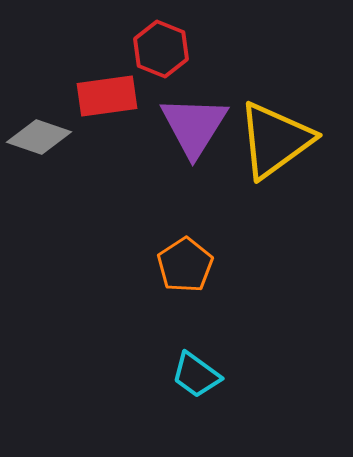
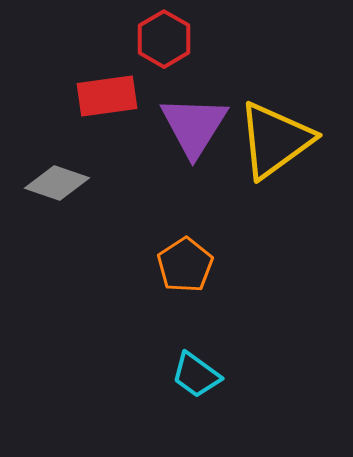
red hexagon: moved 3 px right, 10 px up; rotated 8 degrees clockwise
gray diamond: moved 18 px right, 46 px down
